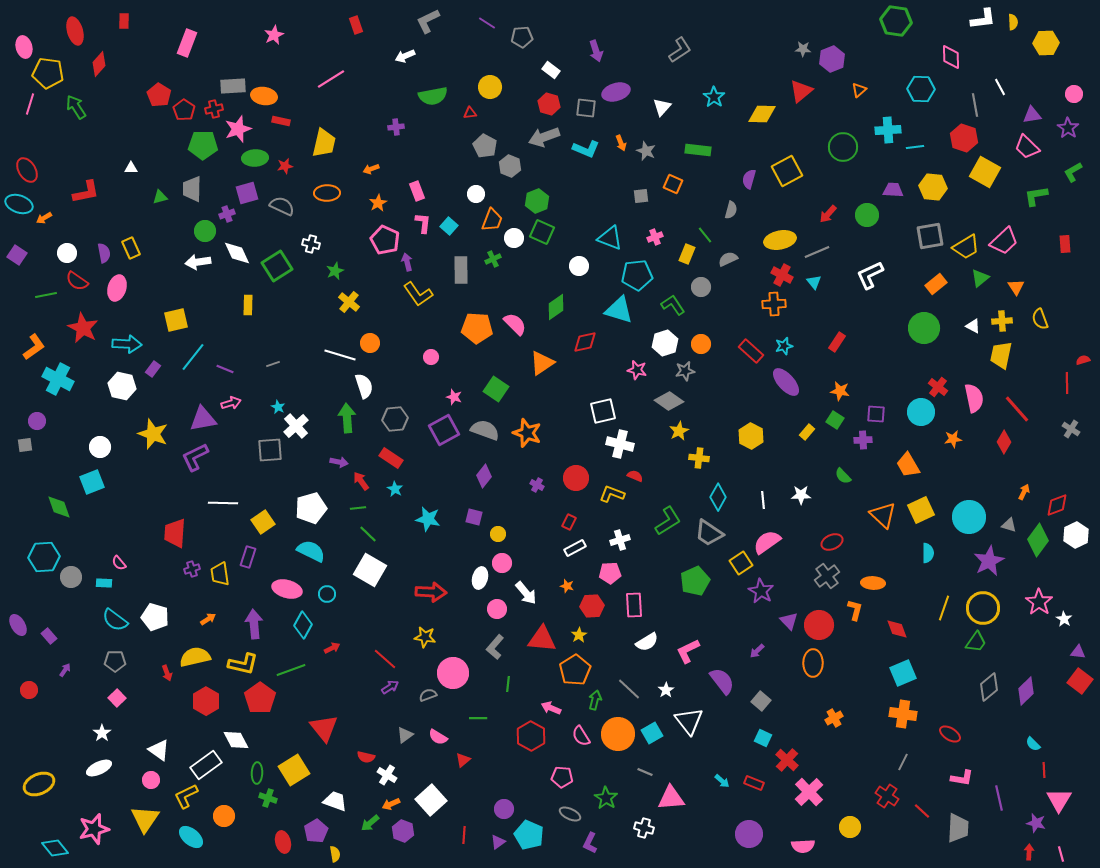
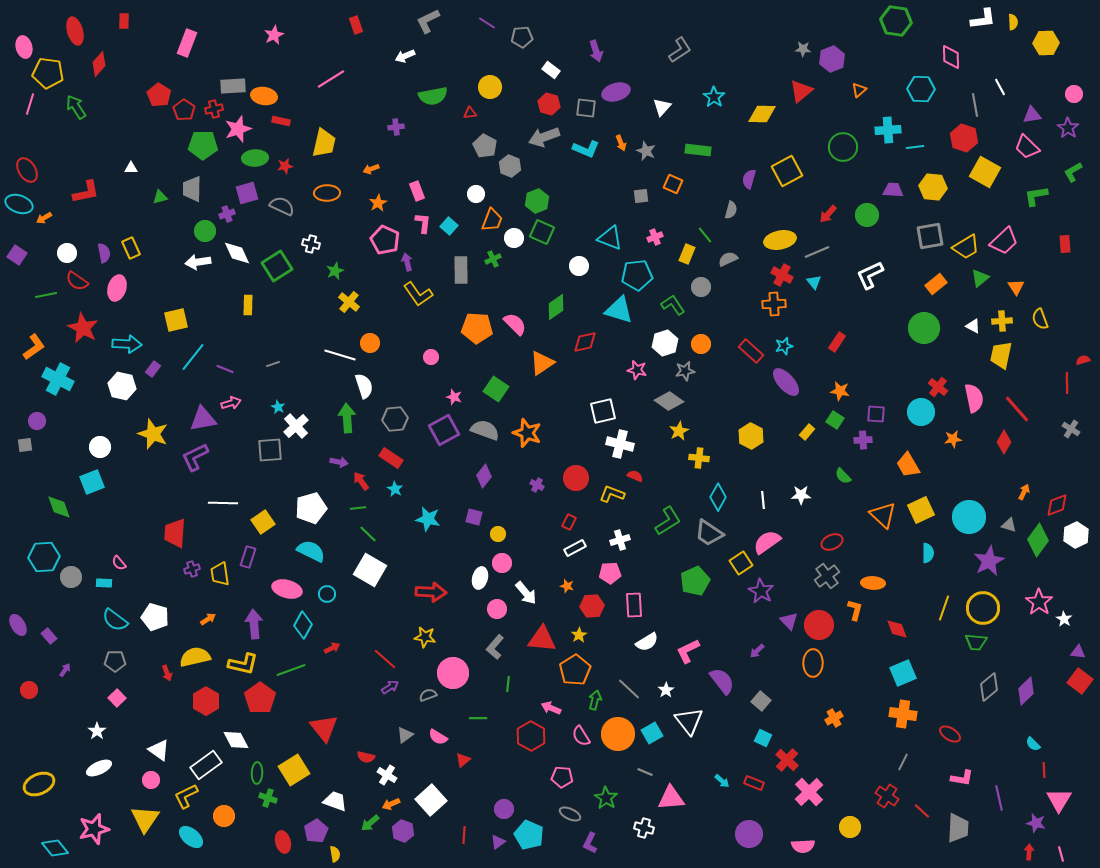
green trapezoid at (976, 642): rotated 60 degrees clockwise
white star at (102, 733): moved 5 px left, 2 px up
